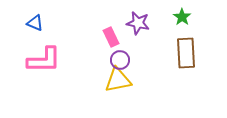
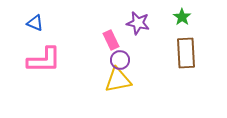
pink rectangle: moved 3 px down
